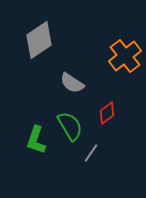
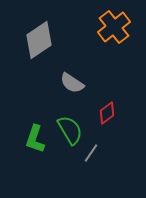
orange cross: moved 11 px left, 29 px up
green semicircle: moved 4 px down
green L-shape: moved 1 px left, 1 px up
